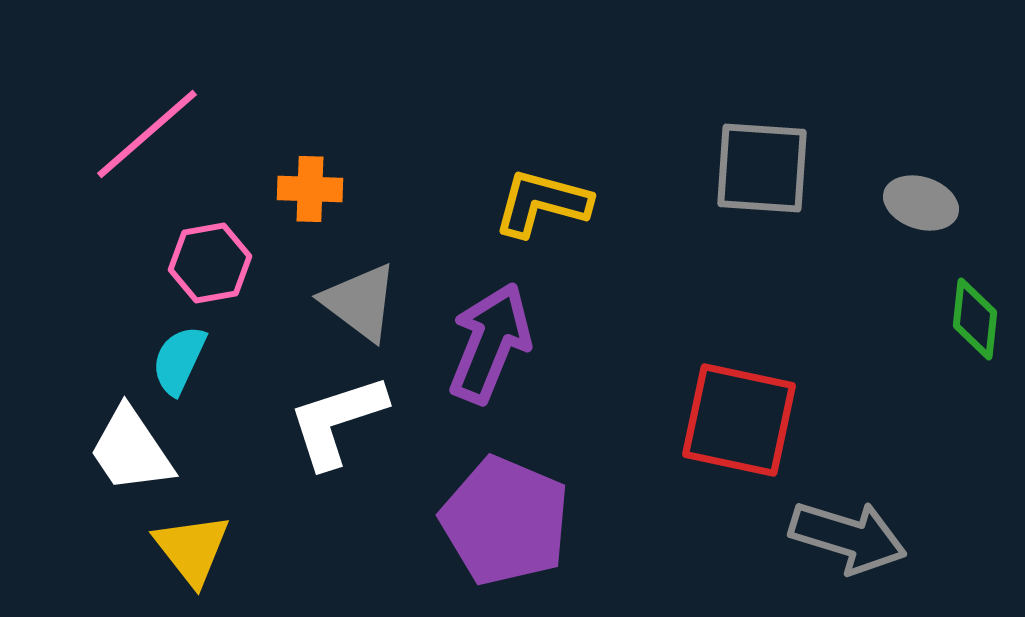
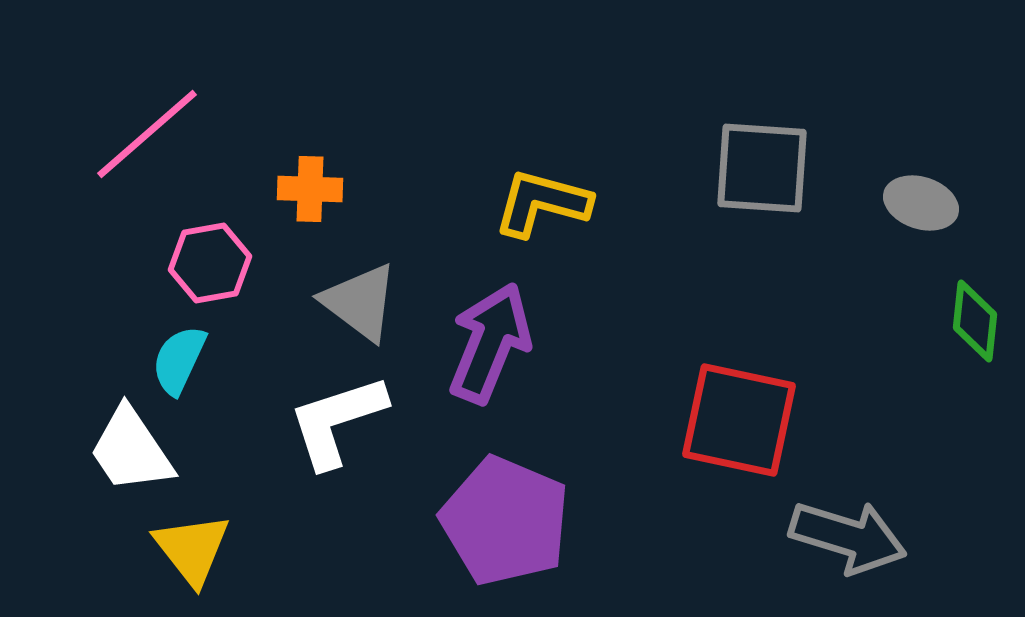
green diamond: moved 2 px down
